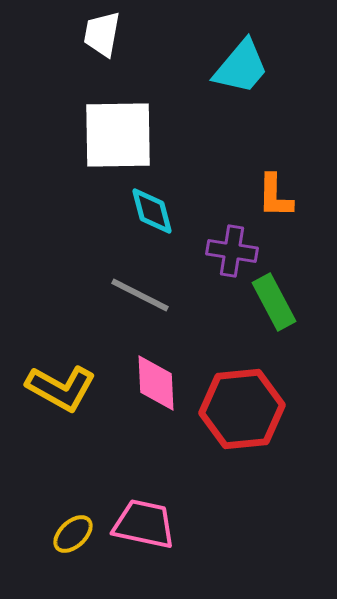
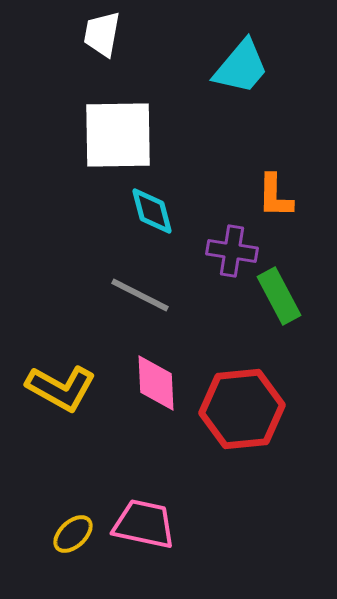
green rectangle: moved 5 px right, 6 px up
